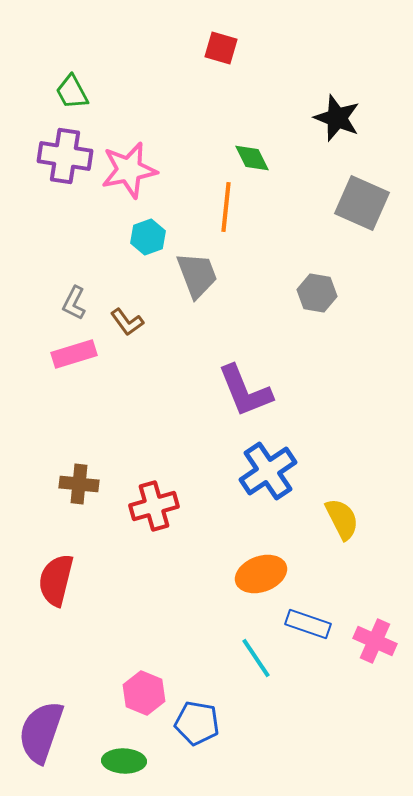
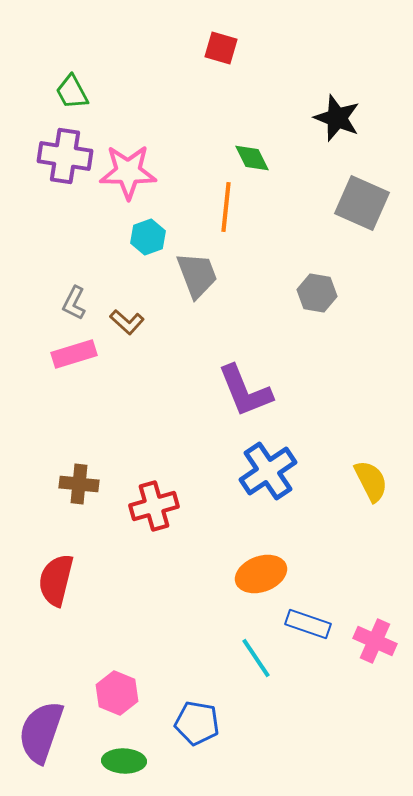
pink star: moved 1 px left, 2 px down; rotated 12 degrees clockwise
brown L-shape: rotated 12 degrees counterclockwise
yellow semicircle: moved 29 px right, 38 px up
pink hexagon: moved 27 px left
